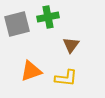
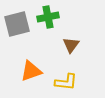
yellow L-shape: moved 4 px down
